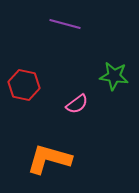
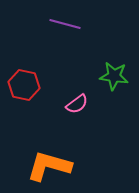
orange L-shape: moved 7 px down
